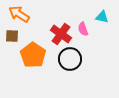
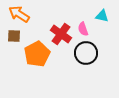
cyan triangle: moved 1 px up
brown square: moved 2 px right
orange pentagon: moved 4 px right, 1 px up; rotated 10 degrees clockwise
black circle: moved 16 px right, 6 px up
